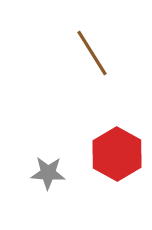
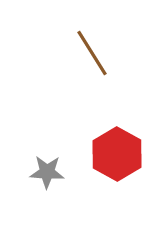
gray star: moved 1 px left, 1 px up
